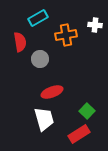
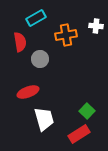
cyan rectangle: moved 2 px left
white cross: moved 1 px right, 1 px down
red ellipse: moved 24 px left
